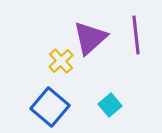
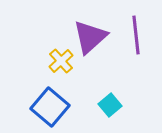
purple triangle: moved 1 px up
